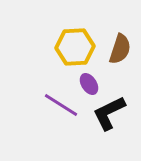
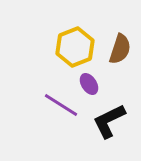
yellow hexagon: rotated 18 degrees counterclockwise
black L-shape: moved 8 px down
